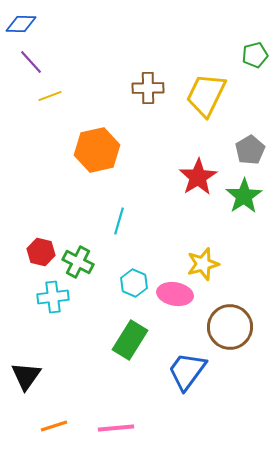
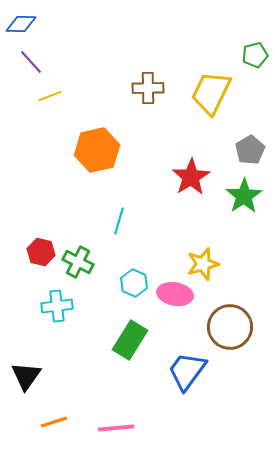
yellow trapezoid: moved 5 px right, 2 px up
red star: moved 7 px left
cyan cross: moved 4 px right, 9 px down
orange line: moved 4 px up
